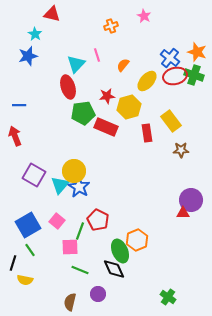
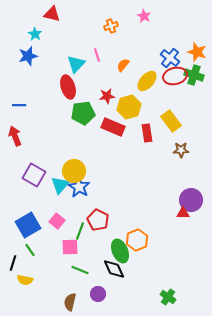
red rectangle at (106, 127): moved 7 px right
